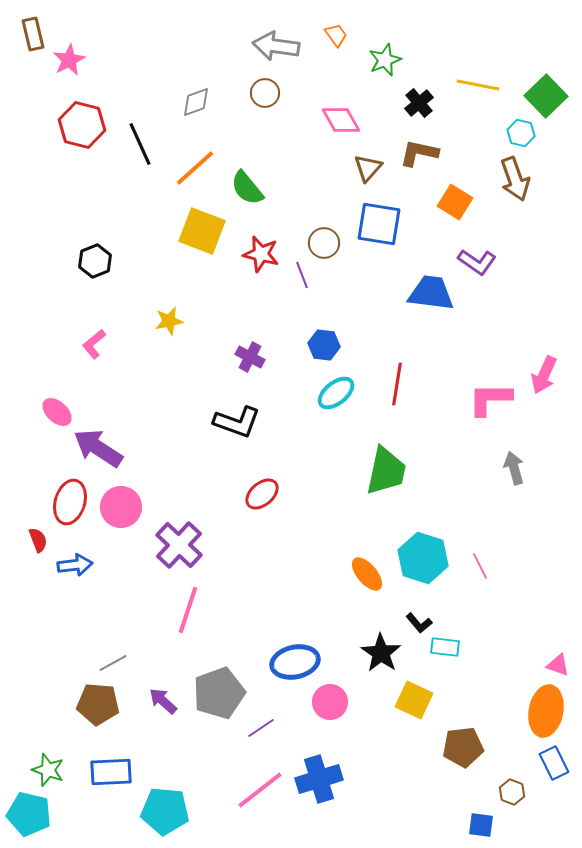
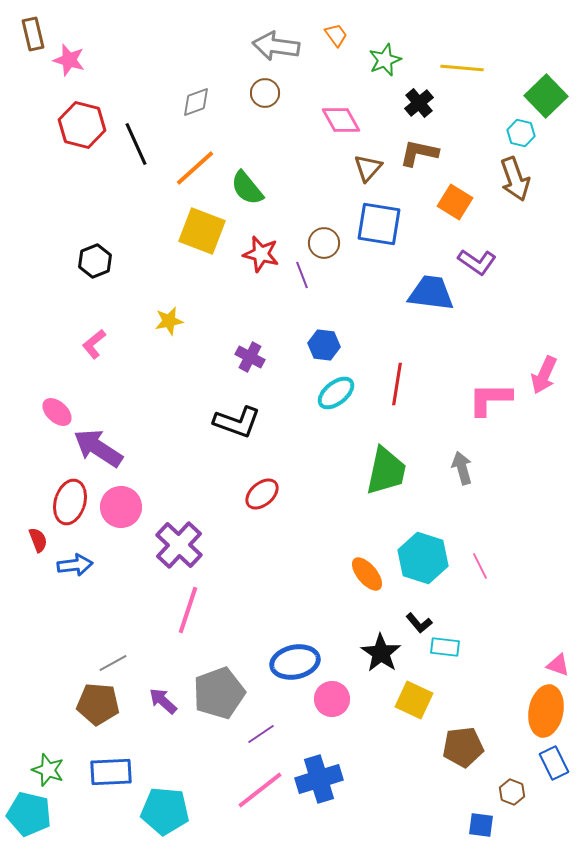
pink star at (69, 60): rotated 28 degrees counterclockwise
yellow line at (478, 85): moved 16 px left, 17 px up; rotated 6 degrees counterclockwise
black line at (140, 144): moved 4 px left
gray arrow at (514, 468): moved 52 px left
pink circle at (330, 702): moved 2 px right, 3 px up
purple line at (261, 728): moved 6 px down
